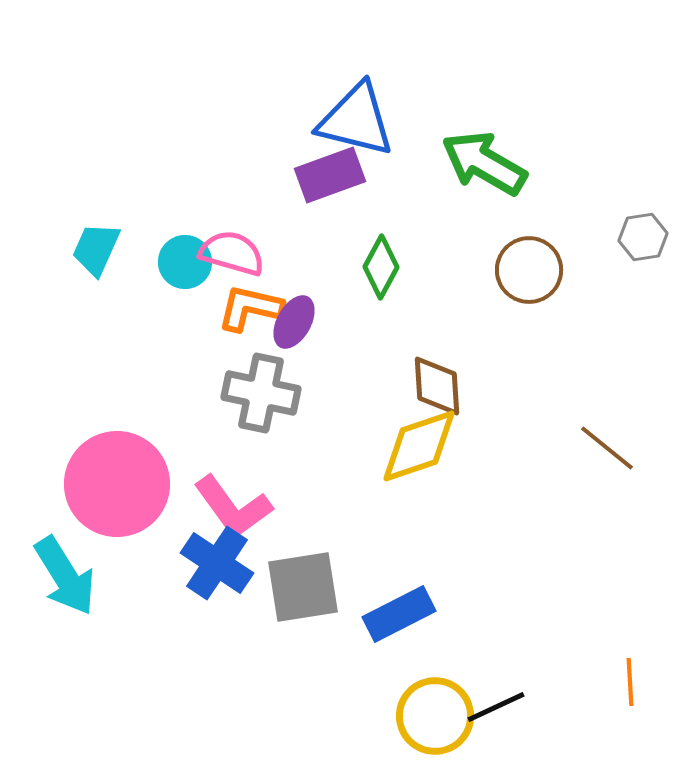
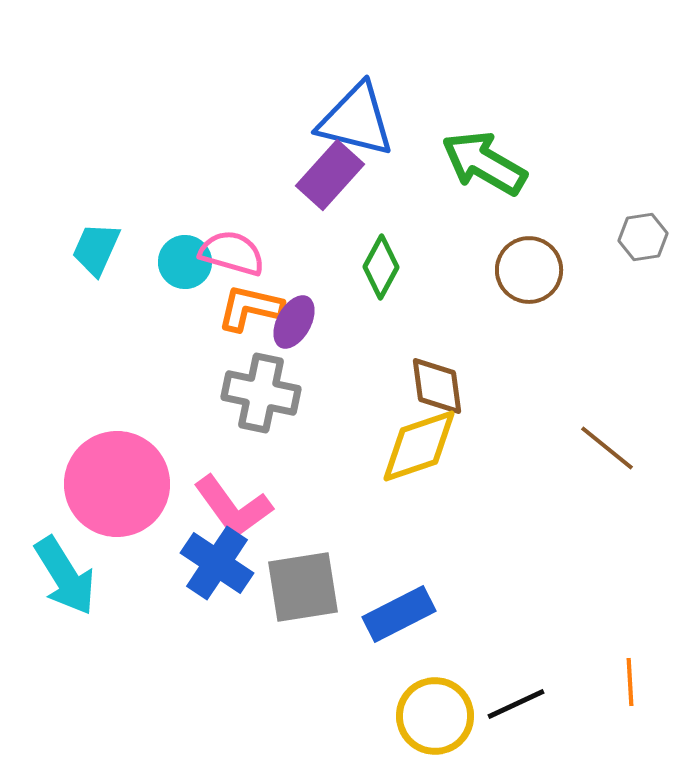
purple rectangle: rotated 28 degrees counterclockwise
brown diamond: rotated 4 degrees counterclockwise
black line: moved 20 px right, 3 px up
